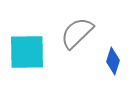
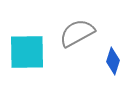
gray semicircle: rotated 15 degrees clockwise
